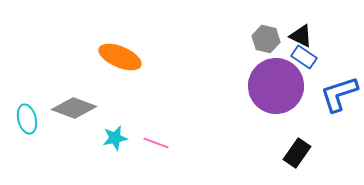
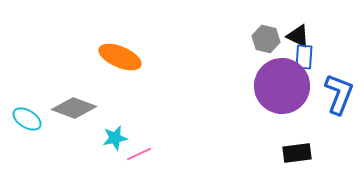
black triangle: moved 3 px left
blue rectangle: rotated 60 degrees clockwise
purple circle: moved 6 px right
blue L-shape: rotated 129 degrees clockwise
cyan ellipse: rotated 44 degrees counterclockwise
pink line: moved 17 px left, 11 px down; rotated 45 degrees counterclockwise
black rectangle: rotated 48 degrees clockwise
